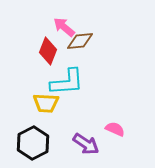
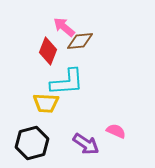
pink semicircle: moved 1 px right, 2 px down
black hexagon: moved 1 px left; rotated 12 degrees clockwise
